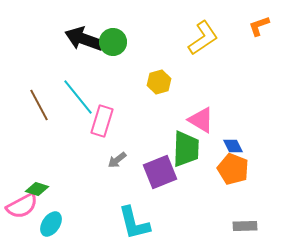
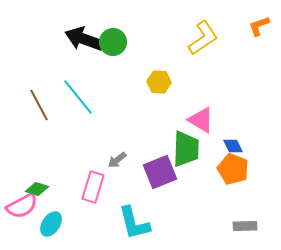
yellow hexagon: rotated 20 degrees clockwise
pink rectangle: moved 9 px left, 66 px down
